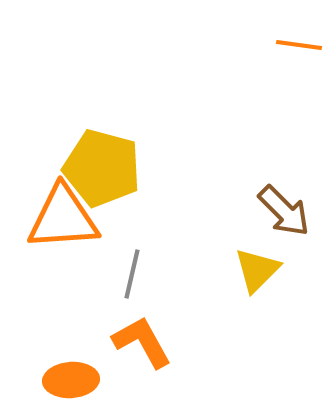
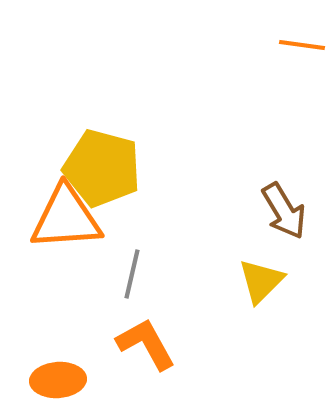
orange line: moved 3 px right
brown arrow: rotated 14 degrees clockwise
orange triangle: moved 3 px right
yellow triangle: moved 4 px right, 11 px down
orange L-shape: moved 4 px right, 2 px down
orange ellipse: moved 13 px left
